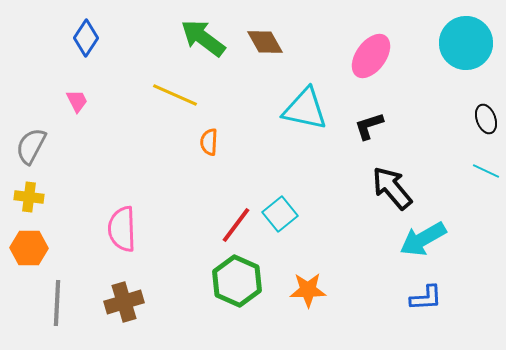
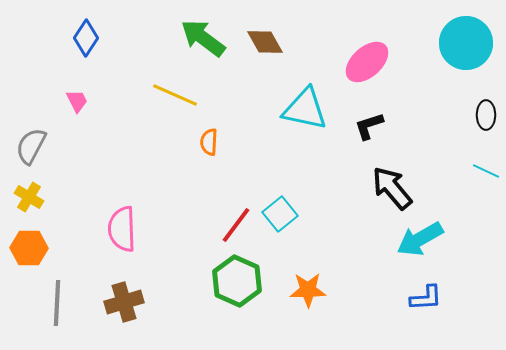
pink ellipse: moved 4 px left, 6 px down; rotated 12 degrees clockwise
black ellipse: moved 4 px up; rotated 20 degrees clockwise
yellow cross: rotated 24 degrees clockwise
cyan arrow: moved 3 px left
